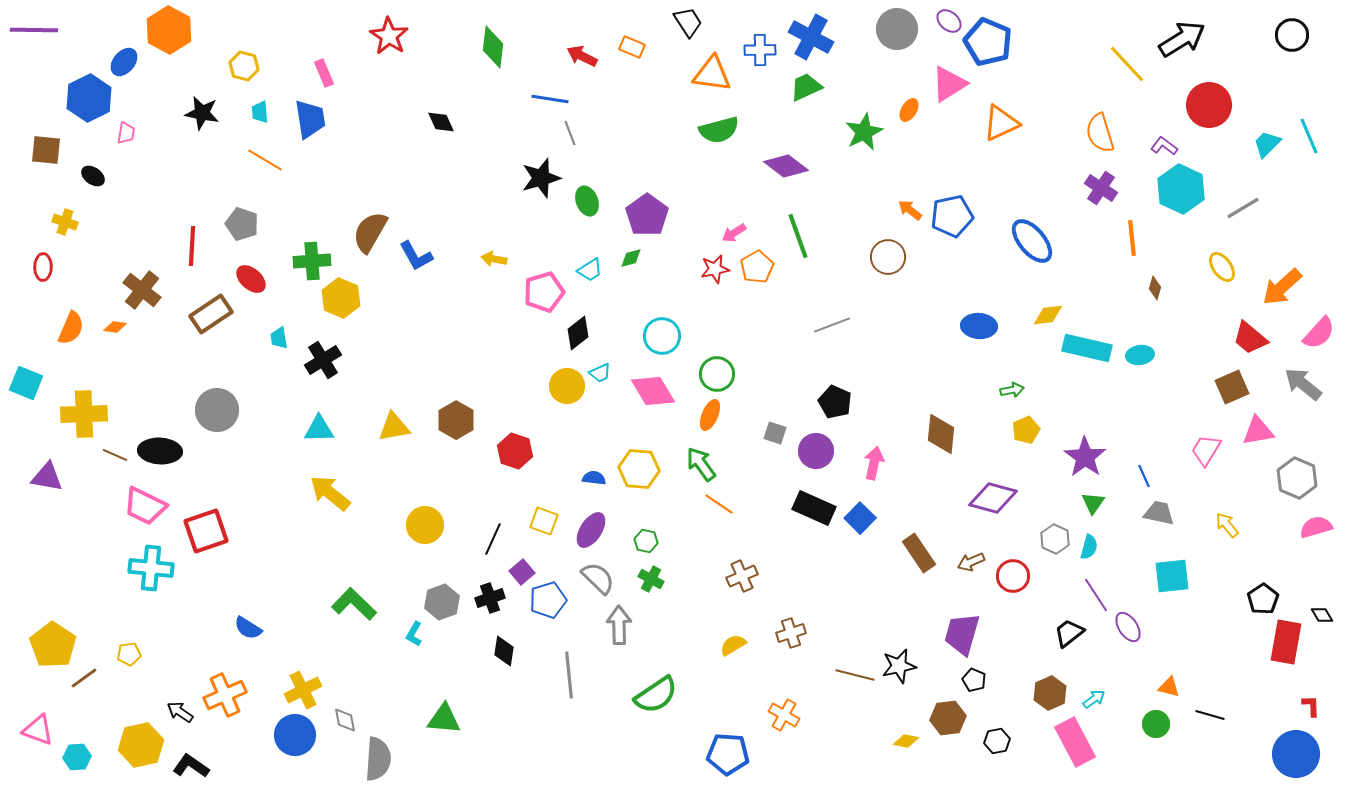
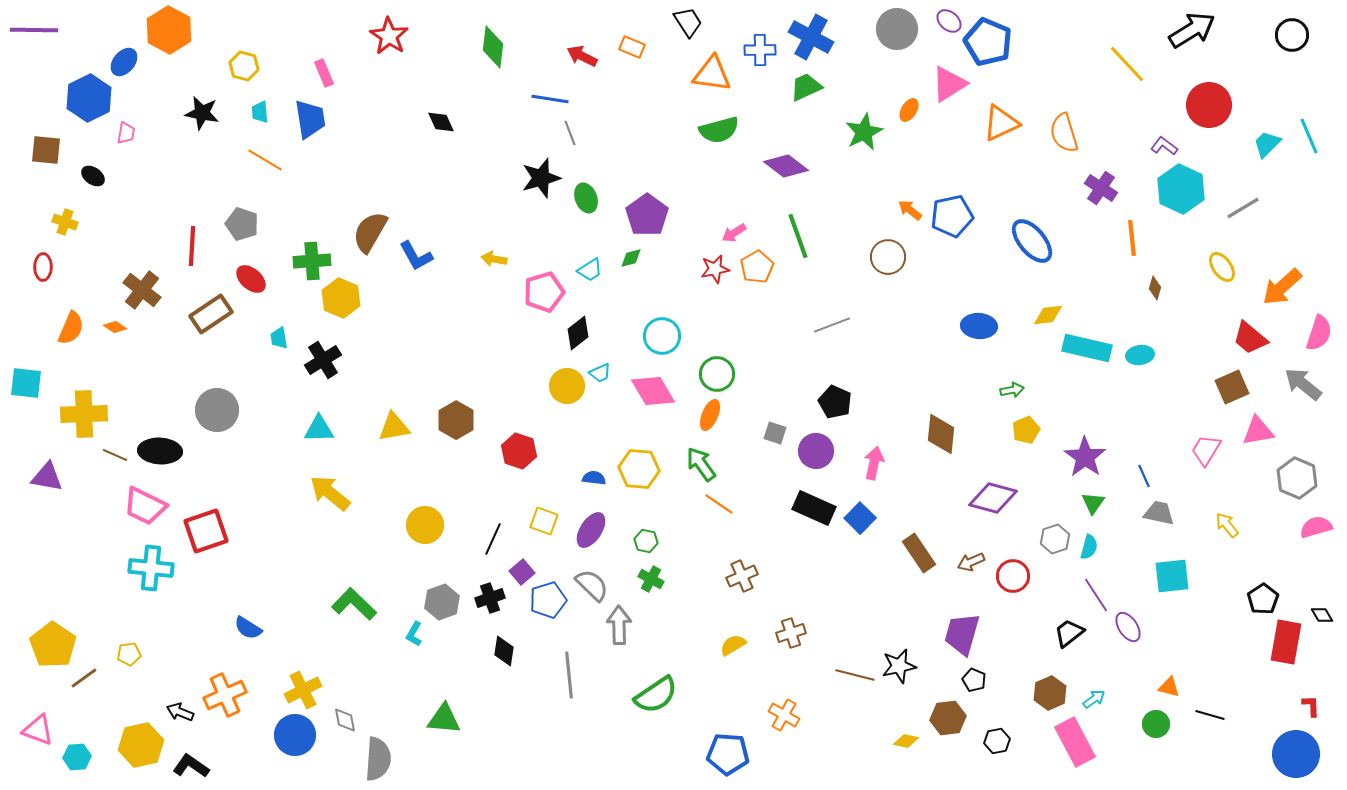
black arrow at (1182, 39): moved 10 px right, 9 px up
orange semicircle at (1100, 133): moved 36 px left
green ellipse at (587, 201): moved 1 px left, 3 px up
orange diamond at (115, 327): rotated 25 degrees clockwise
pink semicircle at (1319, 333): rotated 24 degrees counterclockwise
cyan square at (26, 383): rotated 16 degrees counterclockwise
red hexagon at (515, 451): moved 4 px right
gray hexagon at (1055, 539): rotated 16 degrees clockwise
gray semicircle at (598, 578): moved 6 px left, 7 px down
black arrow at (180, 712): rotated 12 degrees counterclockwise
